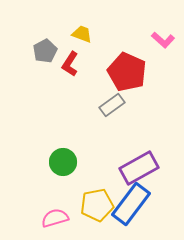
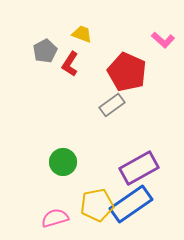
blue rectangle: rotated 18 degrees clockwise
